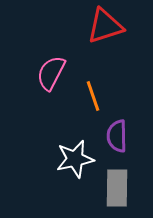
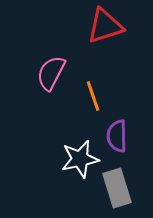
white star: moved 5 px right
gray rectangle: rotated 18 degrees counterclockwise
